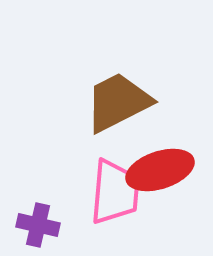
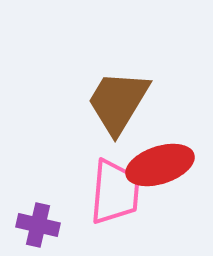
brown trapezoid: rotated 32 degrees counterclockwise
red ellipse: moved 5 px up
